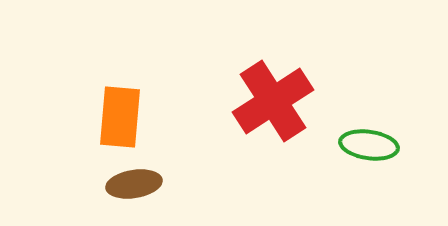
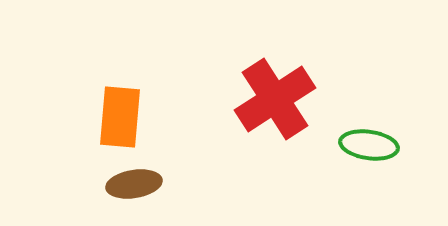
red cross: moved 2 px right, 2 px up
